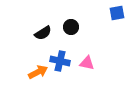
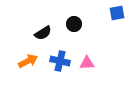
black circle: moved 3 px right, 3 px up
pink triangle: rotated 14 degrees counterclockwise
orange arrow: moved 10 px left, 11 px up
